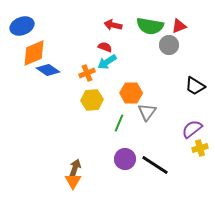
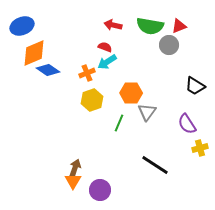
yellow hexagon: rotated 15 degrees counterclockwise
purple semicircle: moved 5 px left, 5 px up; rotated 85 degrees counterclockwise
purple circle: moved 25 px left, 31 px down
